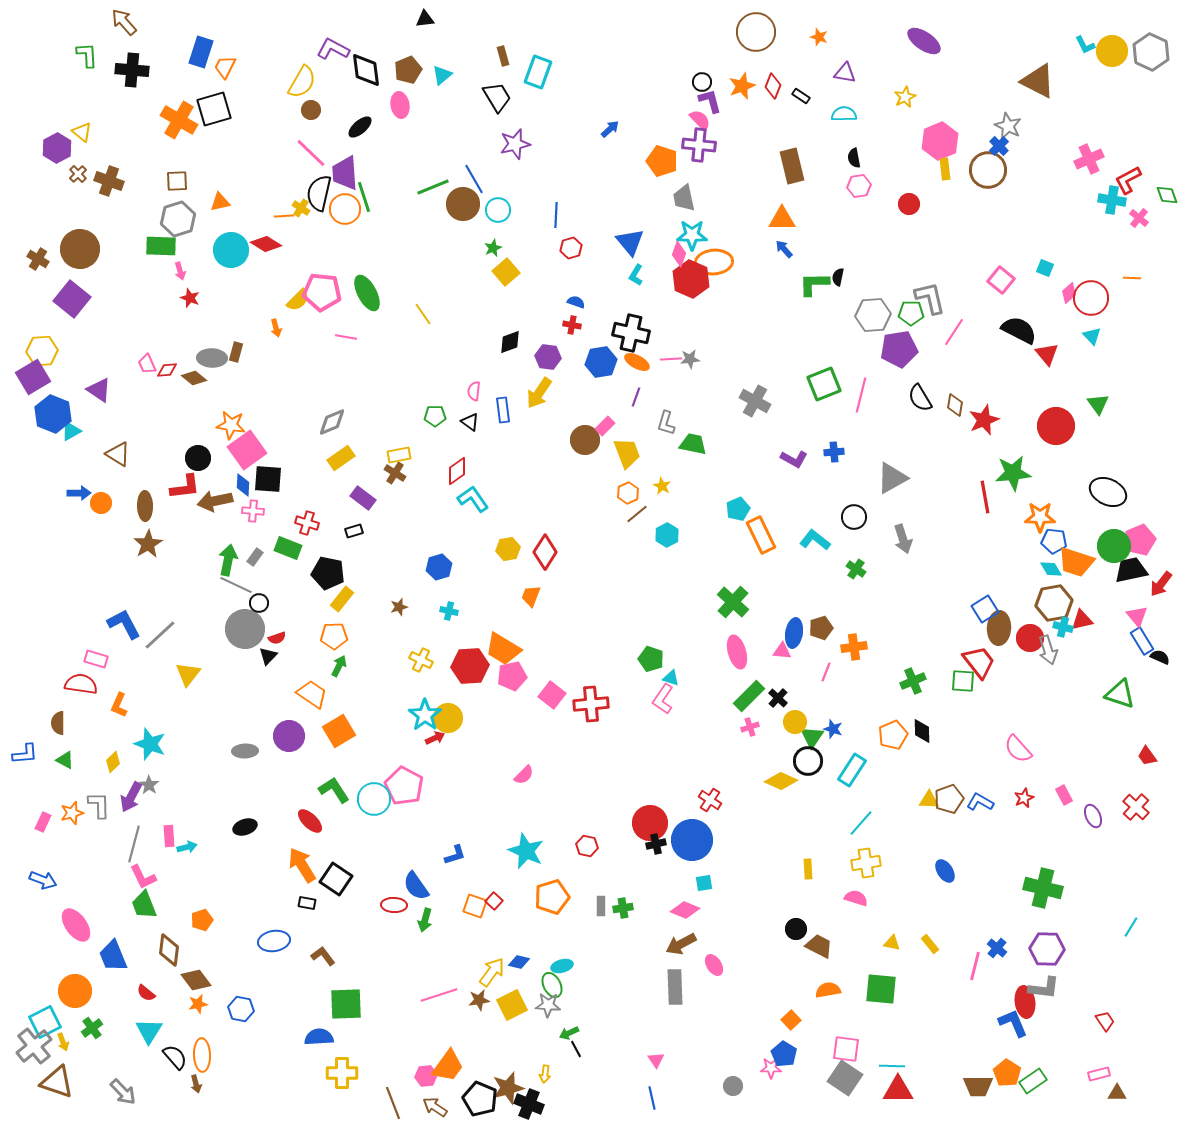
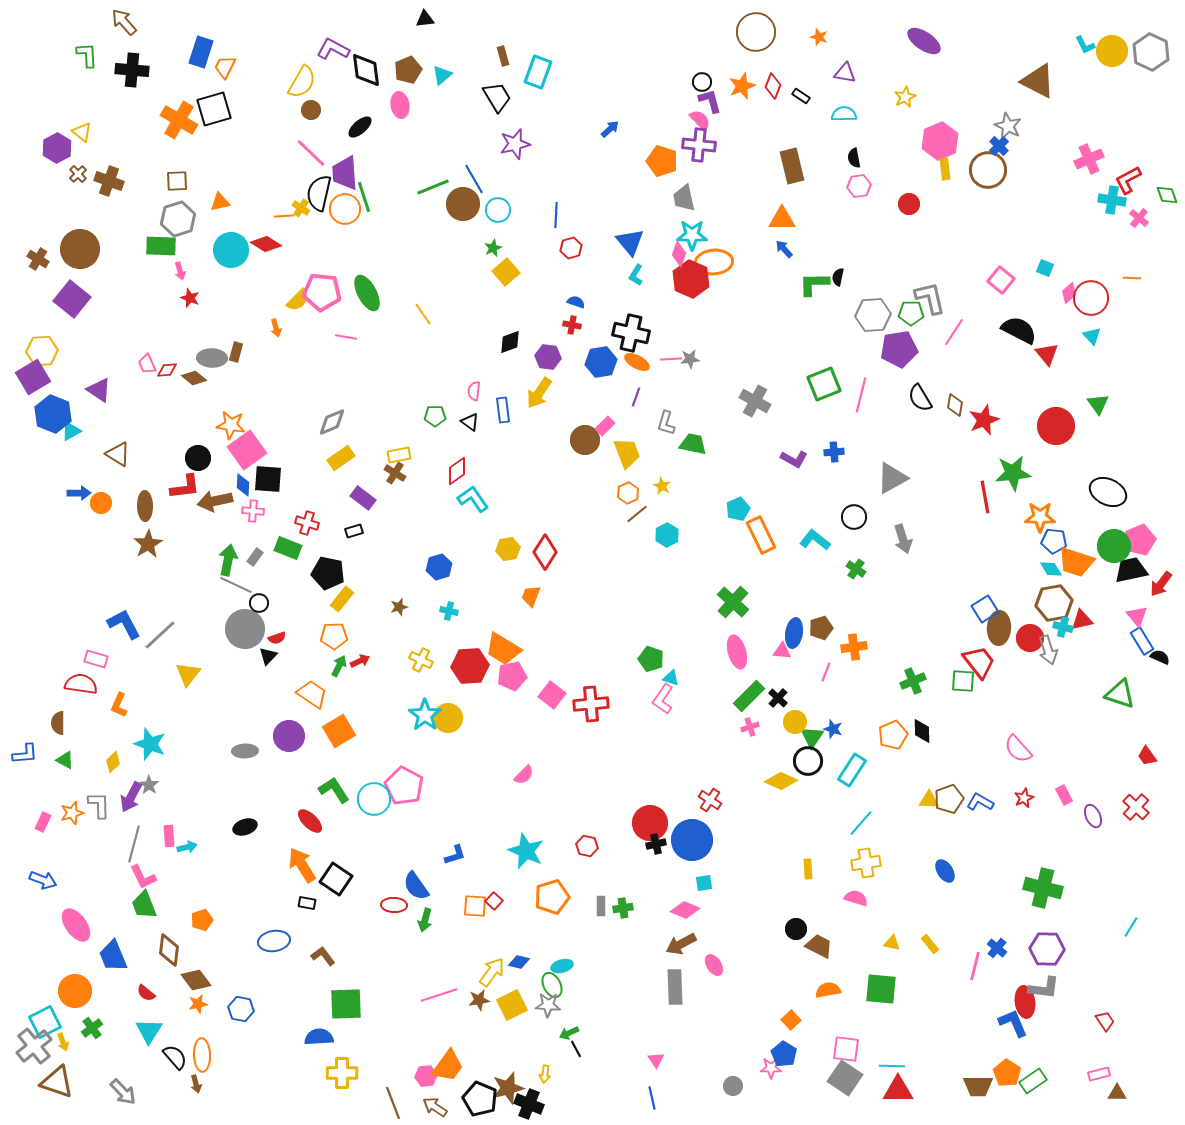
red arrow at (435, 738): moved 75 px left, 77 px up
orange square at (475, 906): rotated 15 degrees counterclockwise
